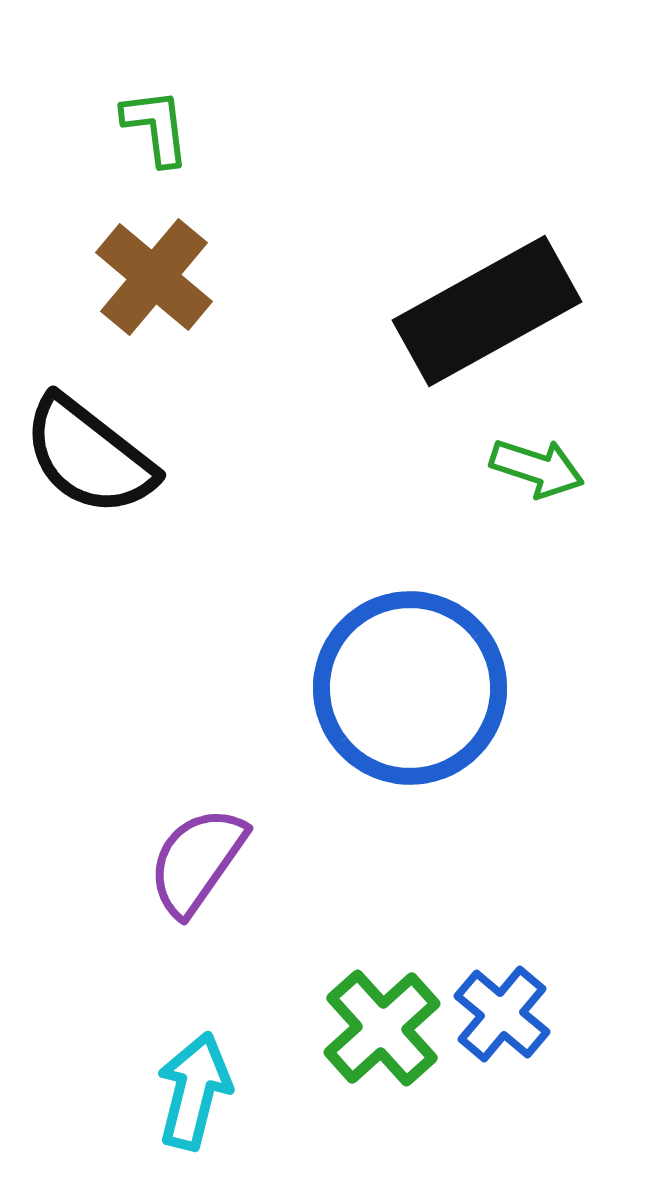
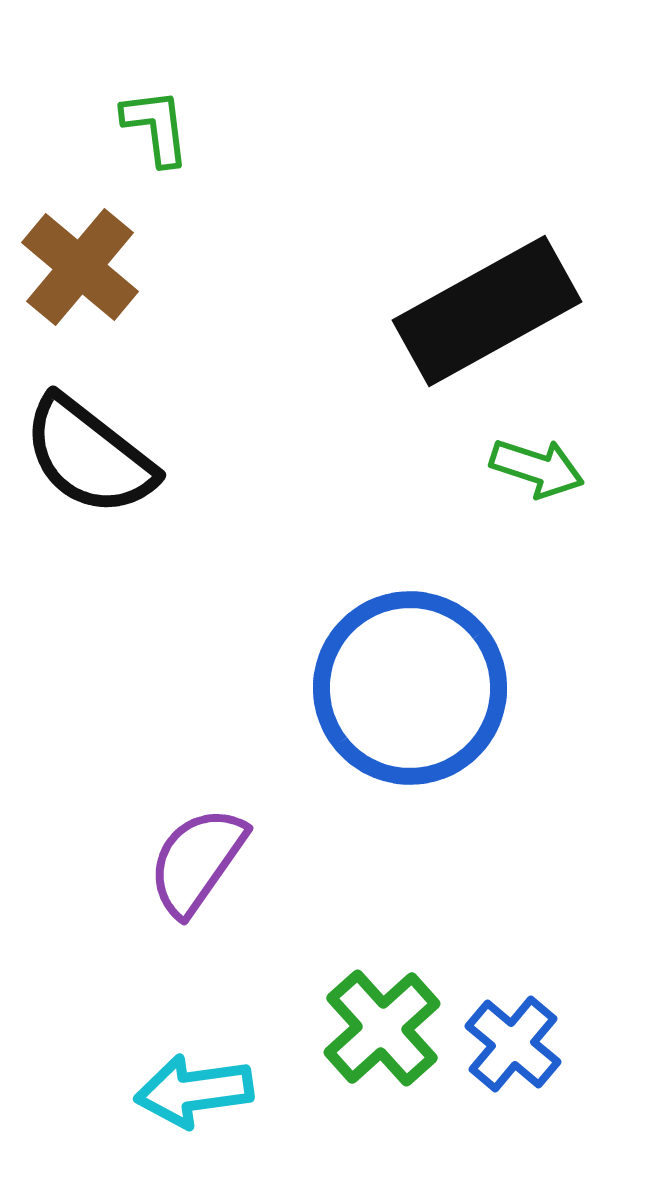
brown cross: moved 74 px left, 10 px up
blue cross: moved 11 px right, 30 px down
cyan arrow: rotated 112 degrees counterclockwise
